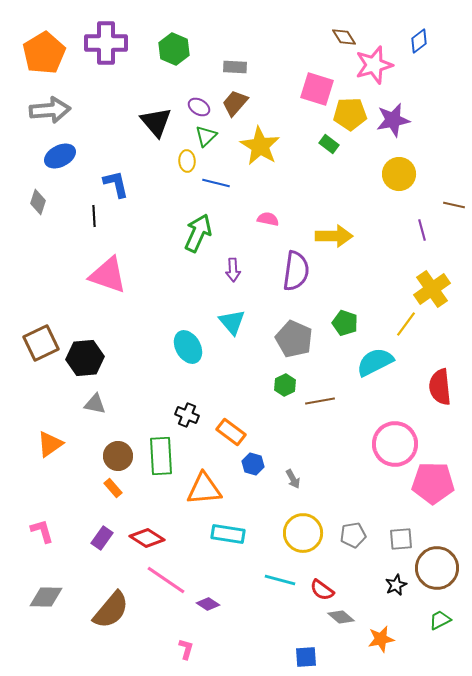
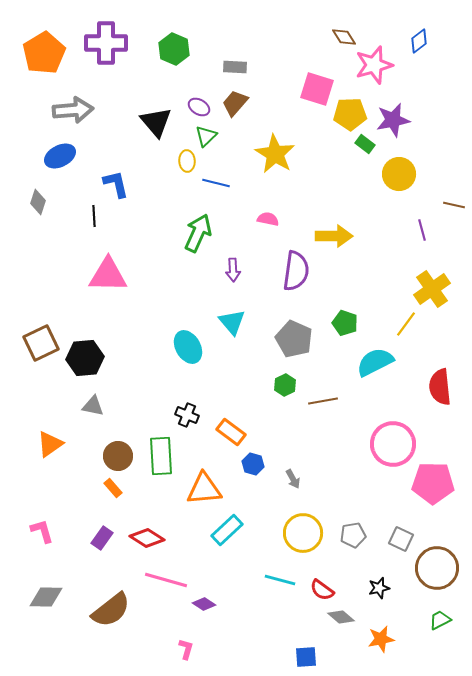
gray arrow at (50, 110): moved 23 px right
green rectangle at (329, 144): moved 36 px right
yellow star at (260, 146): moved 15 px right, 8 px down
pink triangle at (108, 275): rotated 18 degrees counterclockwise
brown line at (320, 401): moved 3 px right
gray triangle at (95, 404): moved 2 px left, 2 px down
pink circle at (395, 444): moved 2 px left
cyan rectangle at (228, 534): moved 1 px left, 4 px up; rotated 52 degrees counterclockwise
gray square at (401, 539): rotated 30 degrees clockwise
pink line at (166, 580): rotated 18 degrees counterclockwise
black star at (396, 585): moved 17 px left, 3 px down; rotated 10 degrees clockwise
purple diamond at (208, 604): moved 4 px left
brown semicircle at (111, 610): rotated 12 degrees clockwise
